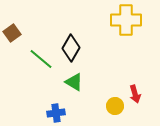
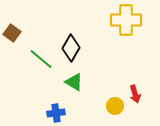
brown square: rotated 18 degrees counterclockwise
